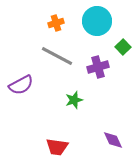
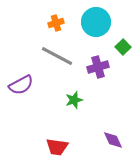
cyan circle: moved 1 px left, 1 px down
